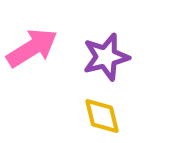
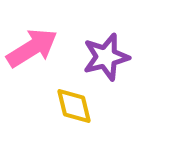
yellow diamond: moved 28 px left, 10 px up
